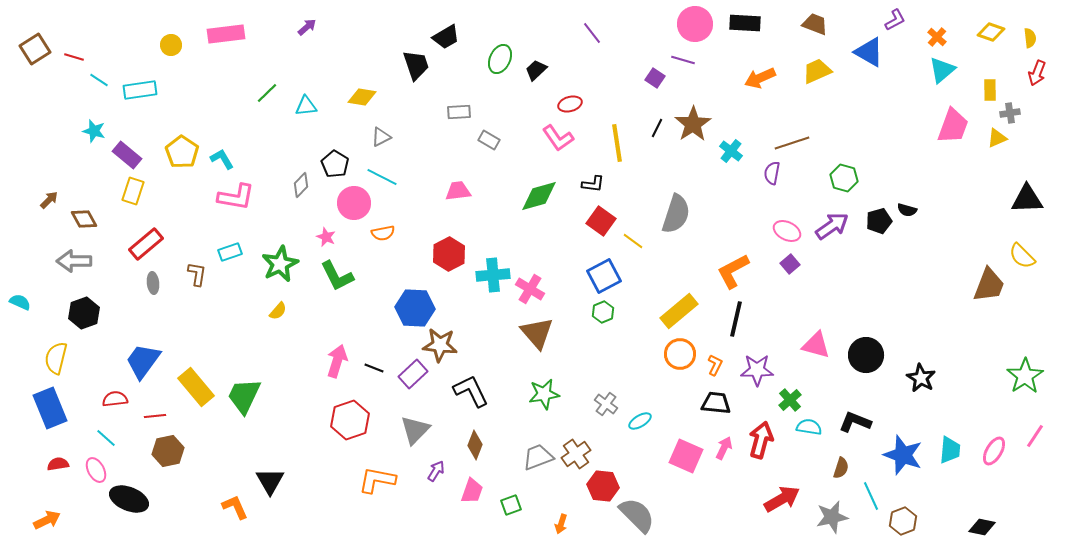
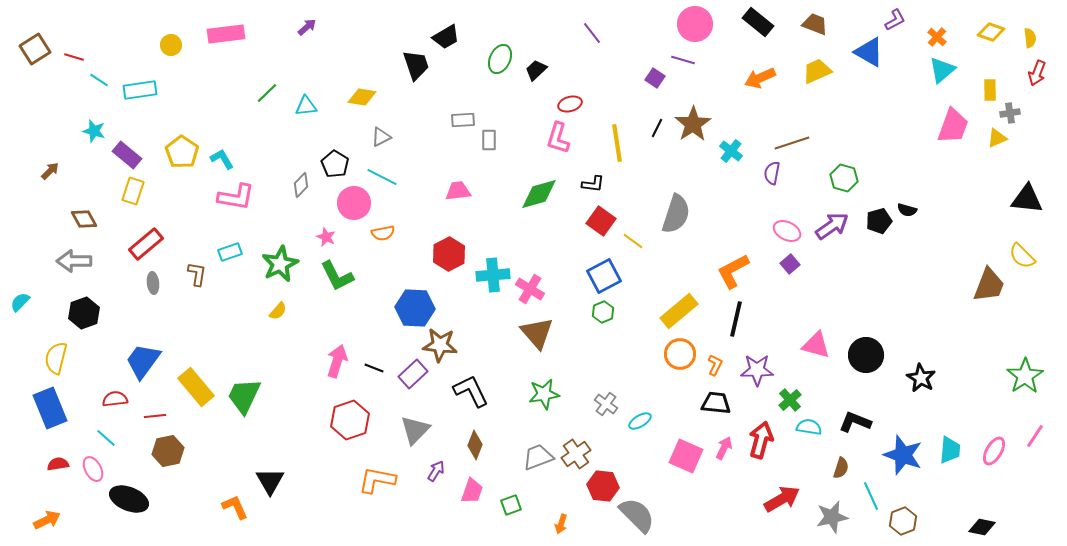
black rectangle at (745, 23): moved 13 px right, 1 px up; rotated 36 degrees clockwise
gray rectangle at (459, 112): moved 4 px right, 8 px down
pink L-shape at (558, 138): rotated 52 degrees clockwise
gray rectangle at (489, 140): rotated 60 degrees clockwise
green diamond at (539, 196): moved 2 px up
black triangle at (1027, 199): rotated 8 degrees clockwise
brown arrow at (49, 200): moved 1 px right, 29 px up
cyan semicircle at (20, 302): rotated 70 degrees counterclockwise
pink ellipse at (96, 470): moved 3 px left, 1 px up
